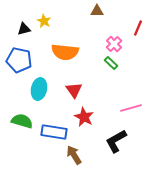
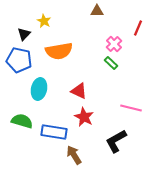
black triangle: moved 5 px down; rotated 32 degrees counterclockwise
orange semicircle: moved 6 px left, 1 px up; rotated 16 degrees counterclockwise
red triangle: moved 5 px right, 1 px down; rotated 30 degrees counterclockwise
pink line: rotated 30 degrees clockwise
